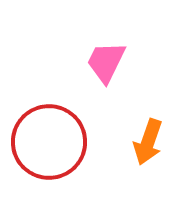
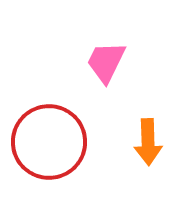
orange arrow: rotated 21 degrees counterclockwise
